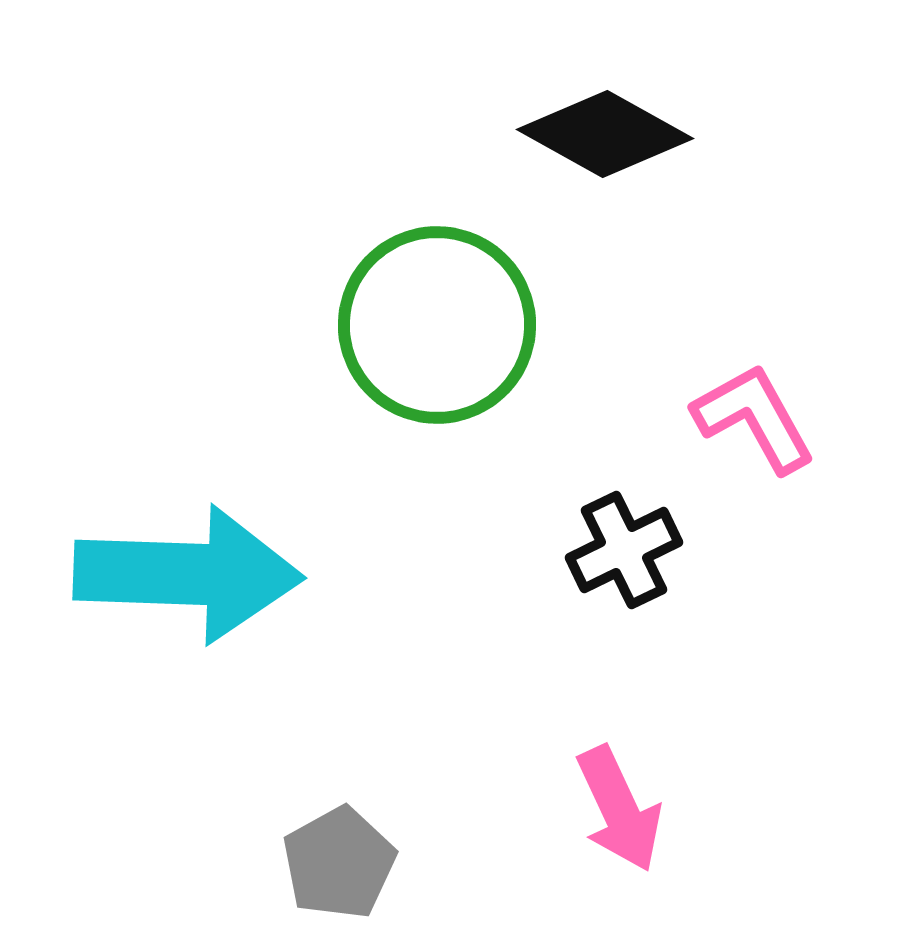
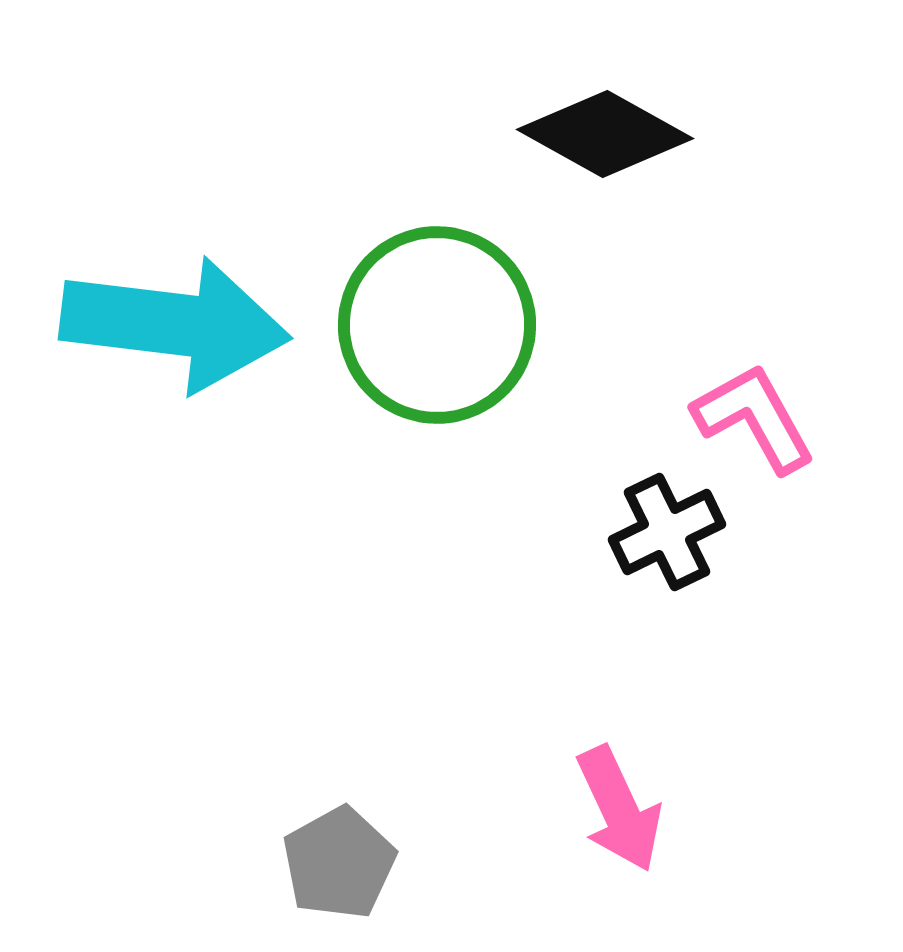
black cross: moved 43 px right, 18 px up
cyan arrow: moved 13 px left, 250 px up; rotated 5 degrees clockwise
